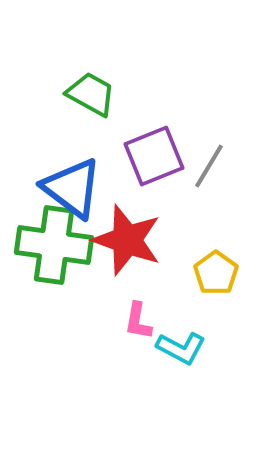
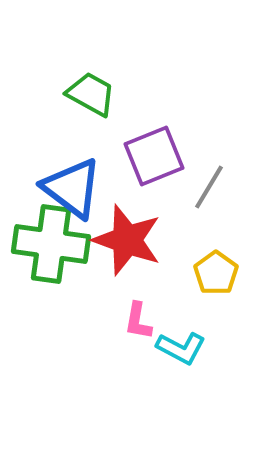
gray line: moved 21 px down
green cross: moved 3 px left, 1 px up
